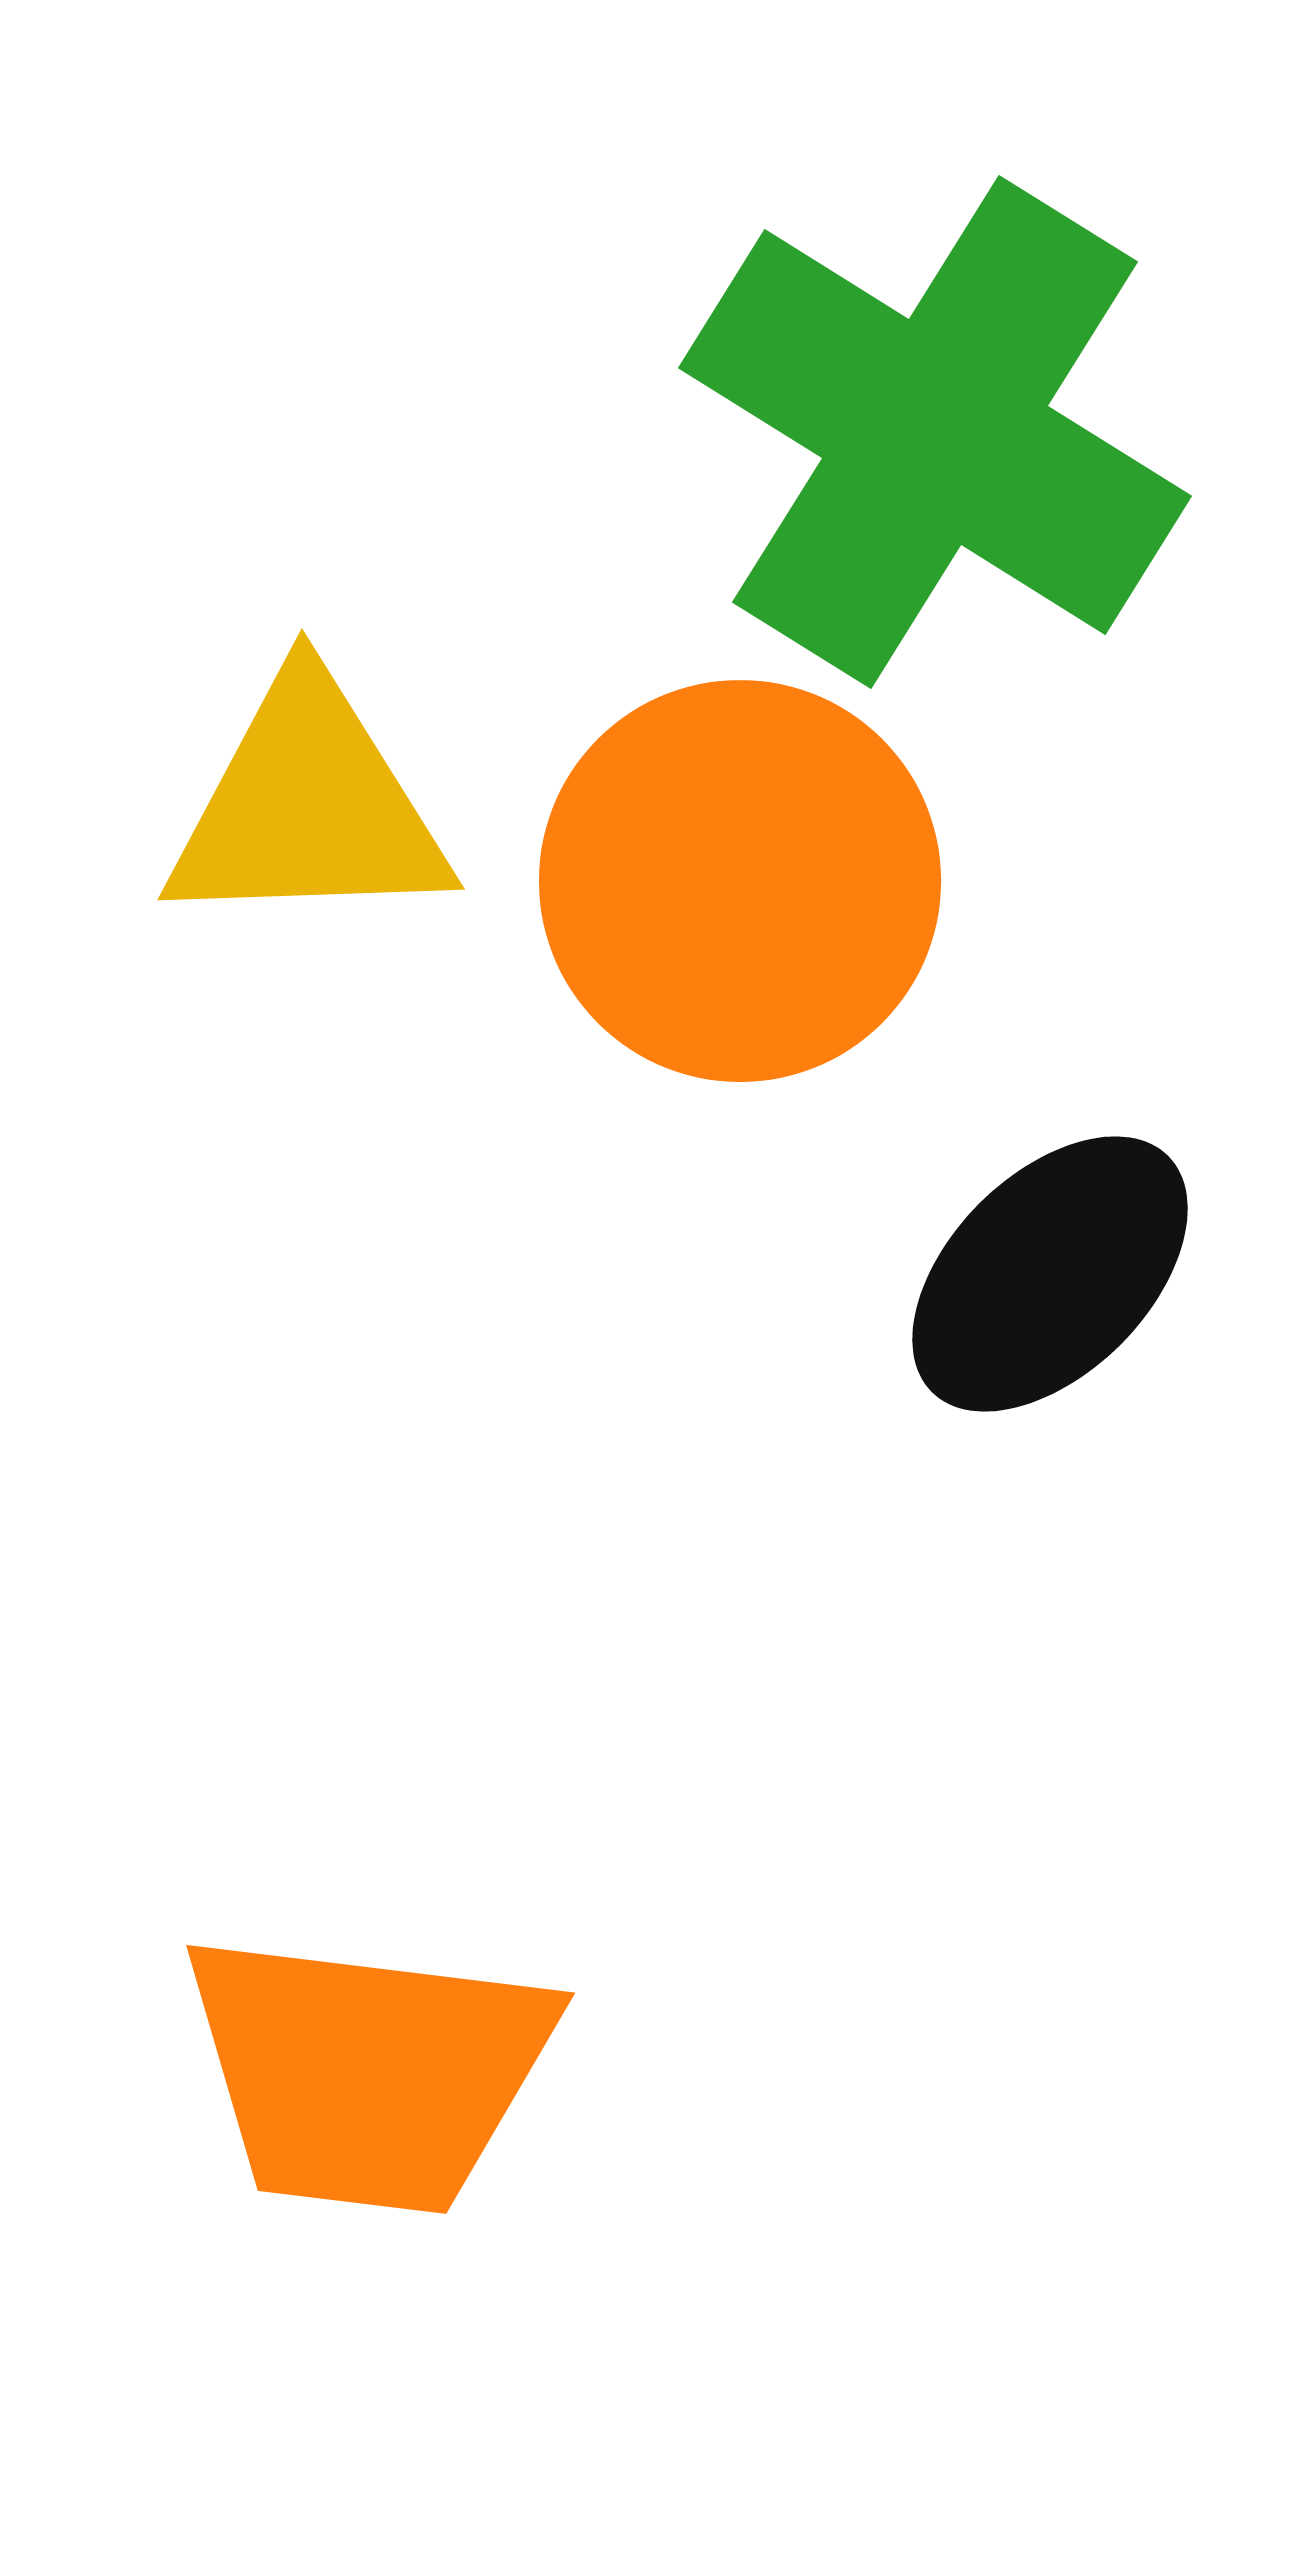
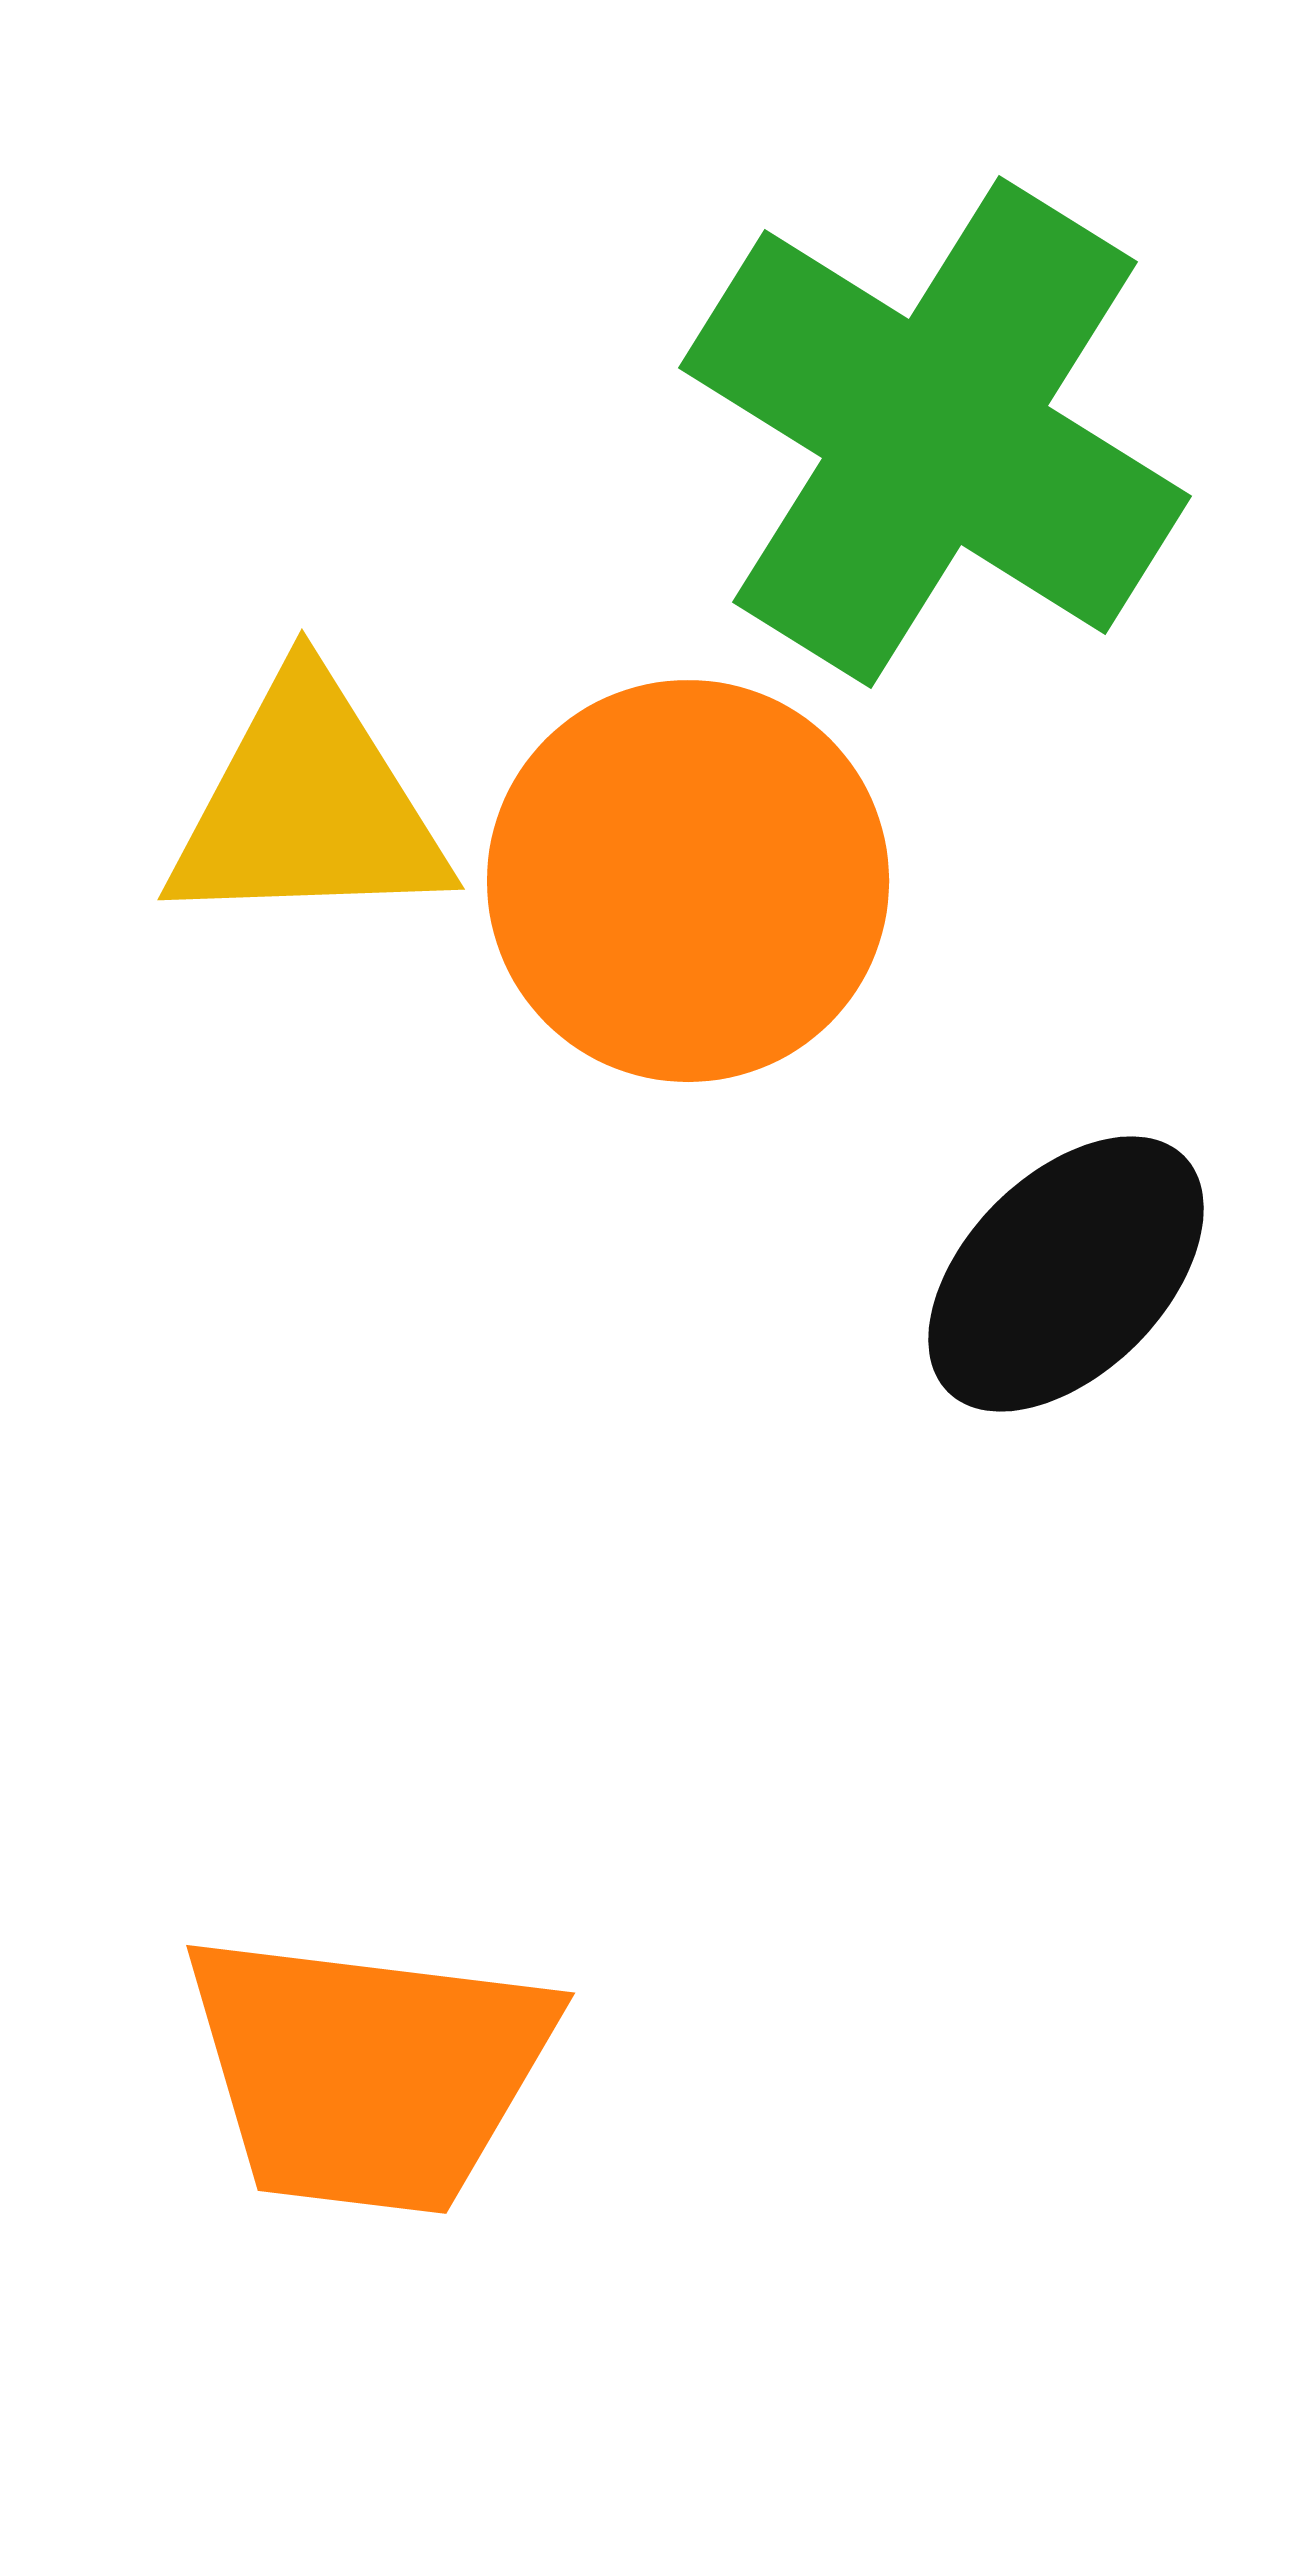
orange circle: moved 52 px left
black ellipse: moved 16 px right
